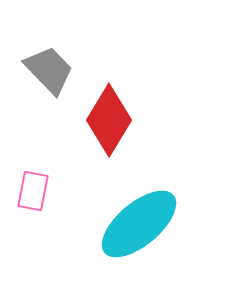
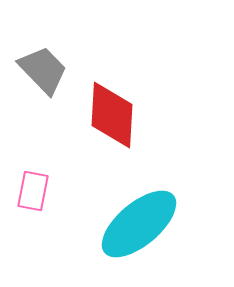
gray trapezoid: moved 6 px left
red diamond: moved 3 px right, 5 px up; rotated 28 degrees counterclockwise
